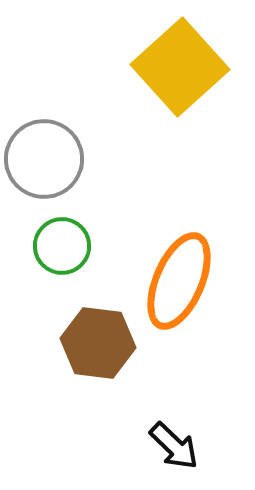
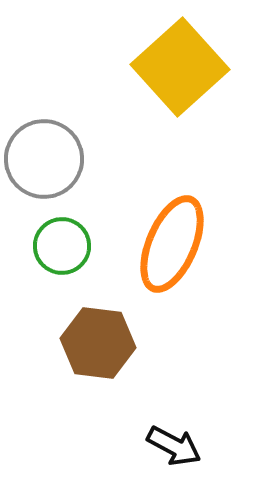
orange ellipse: moved 7 px left, 37 px up
black arrow: rotated 16 degrees counterclockwise
